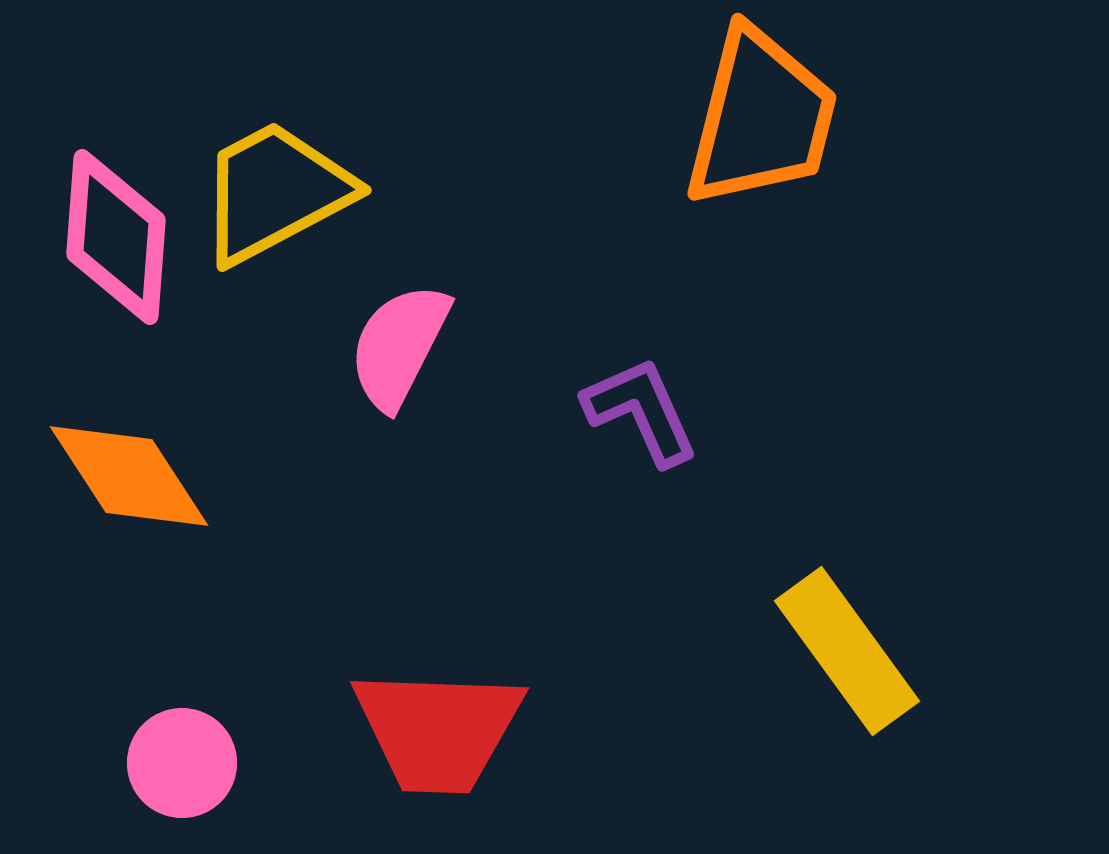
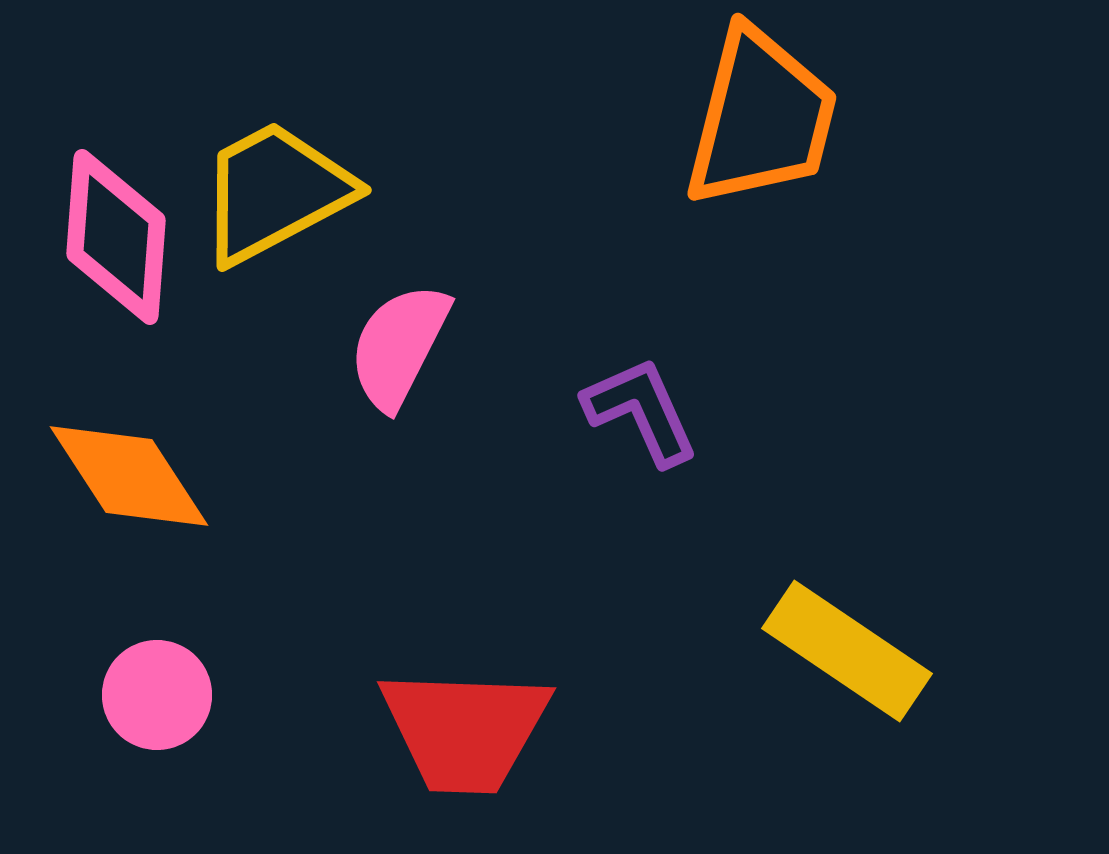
yellow rectangle: rotated 20 degrees counterclockwise
red trapezoid: moved 27 px right
pink circle: moved 25 px left, 68 px up
